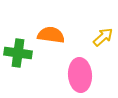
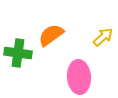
orange semicircle: rotated 44 degrees counterclockwise
pink ellipse: moved 1 px left, 2 px down
